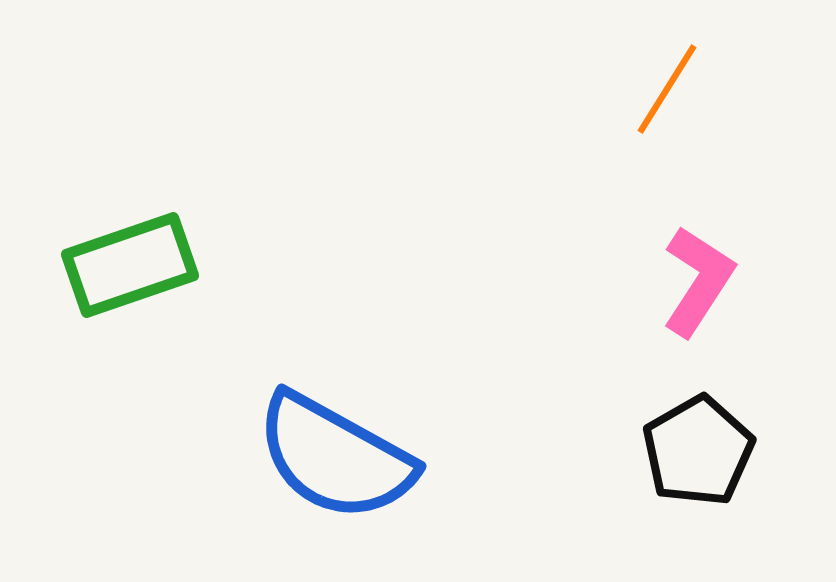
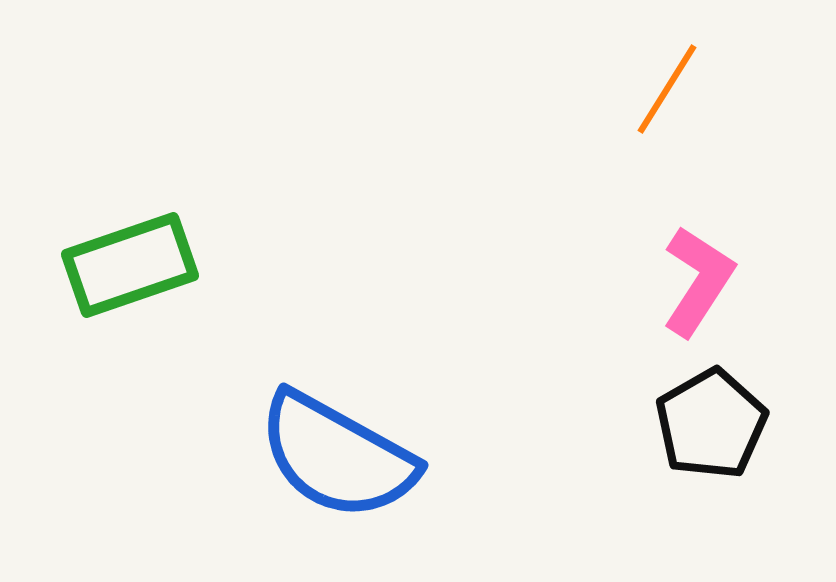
black pentagon: moved 13 px right, 27 px up
blue semicircle: moved 2 px right, 1 px up
